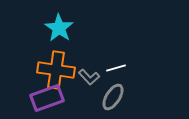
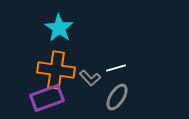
gray L-shape: moved 1 px right, 1 px down
gray ellipse: moved 4 px right
